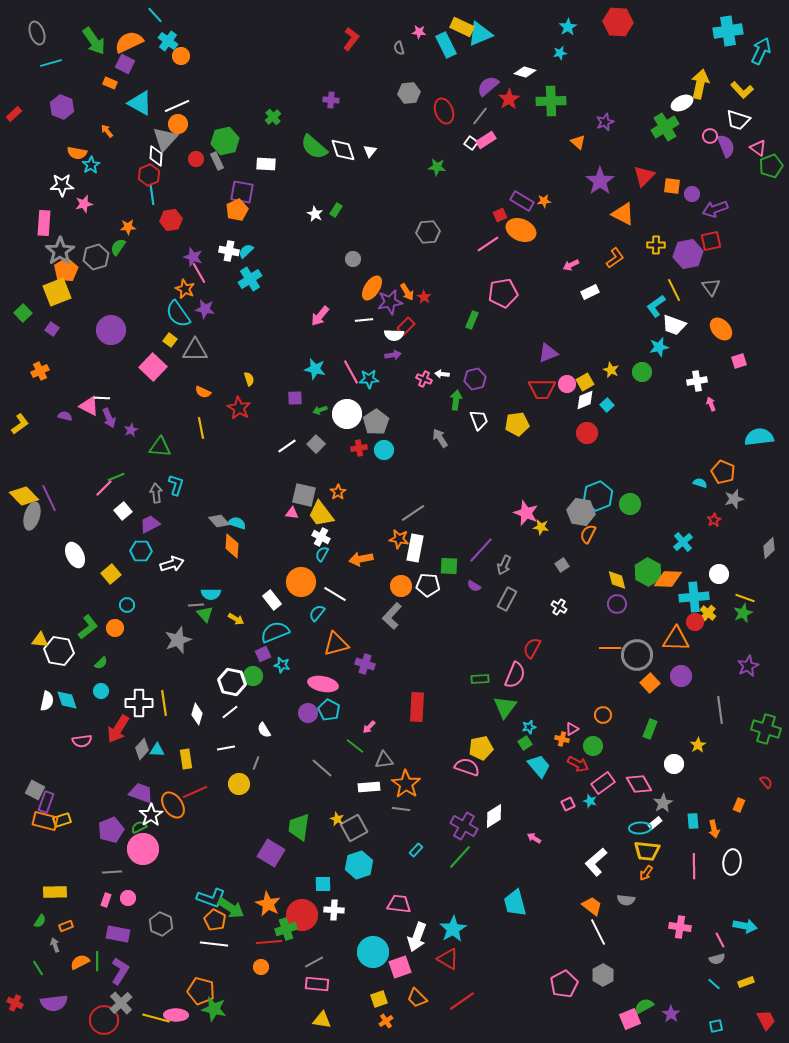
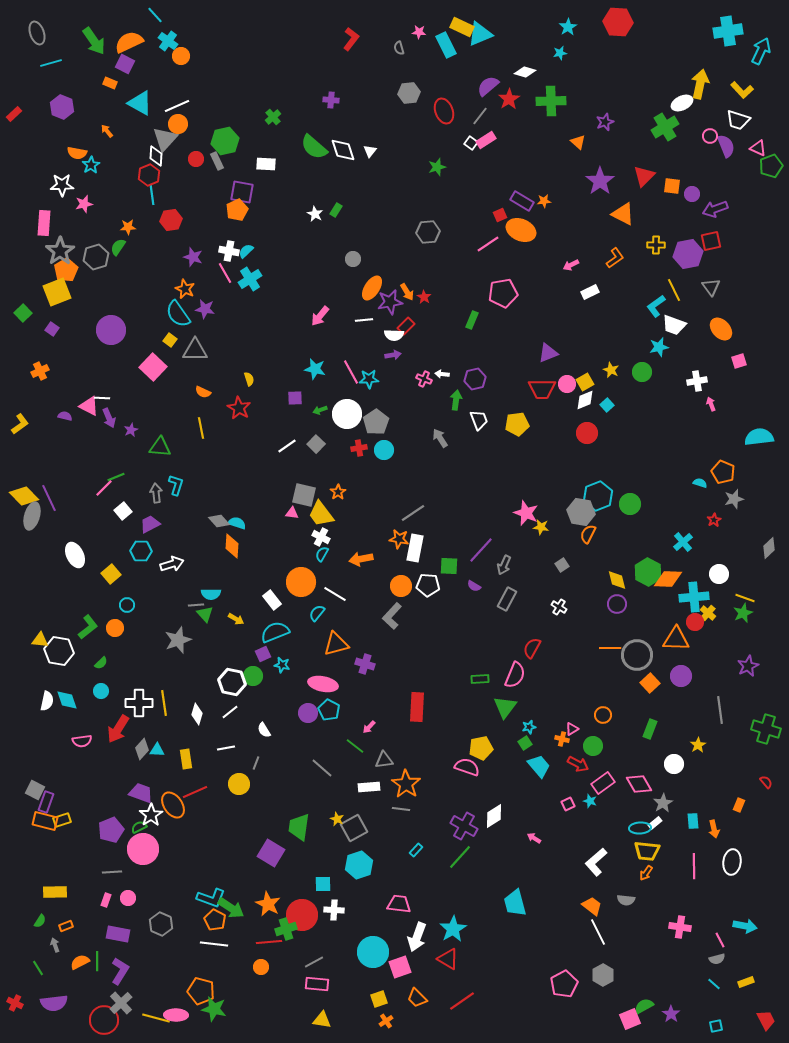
pink triangle at (758, 148): rotated 12 degrees counterclockwise
green star at (437, 167): rotated 24 degrees counterclockwise
pink line at (199, 273): moved 26 px right
